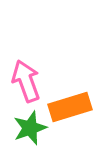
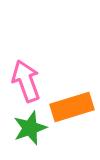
orange rectangle: moved 2 px right
